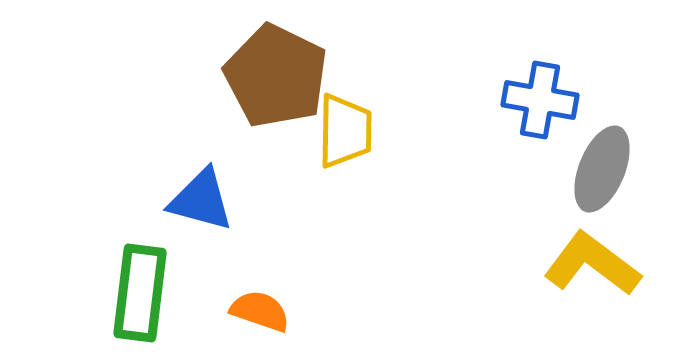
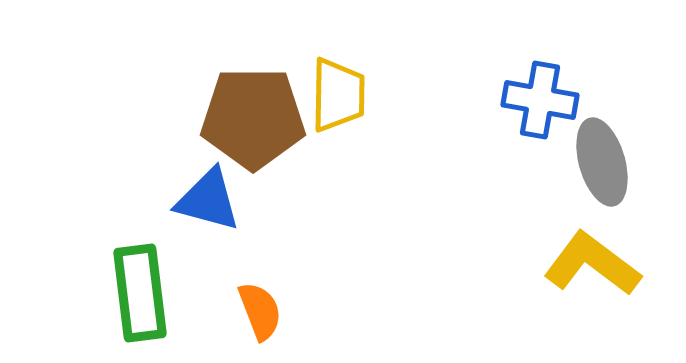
brown pentagon: moved 23 px left, 42 px down; rotated 26 degrees counterclockwise
yellow trapezoid: moved 7 px left, 36 px up
gray ellipse: moved 7 px up; rotated 38 degrees counterclockwise
blue triangle: moved 7 px right
green rectangle: rotated 14 degrees counterclockwise
orange semicircle: rotated 50 degrees clockwise
